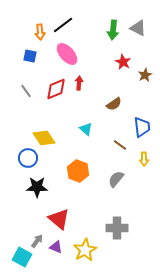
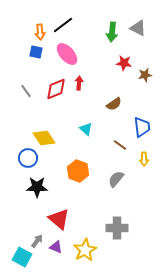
green arrow: moved 1 px left, 2 px down
blue square: moved 6 px right, 4 px up
red star: moved 1 px right, 1 px down; rotated 21 degrees counterclockwise
brown star: rotated 16 degrees clockwise
